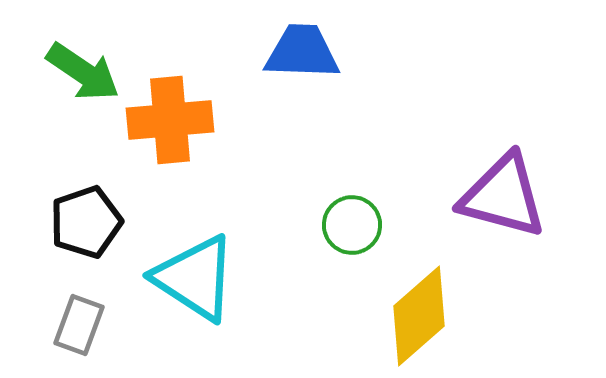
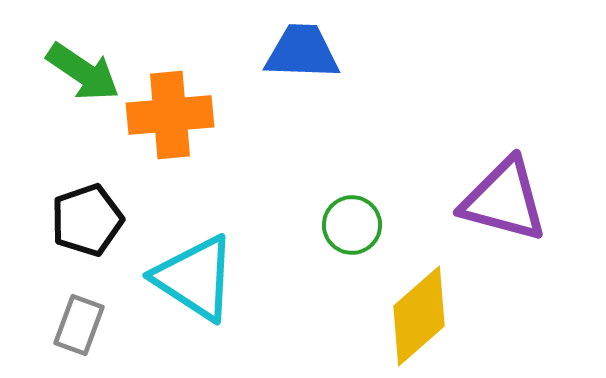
orange cross: moved 5 px up
purple triangle: moved 1 px right, 4 px down
black pentagon: moved 1 px right, 2 px up
